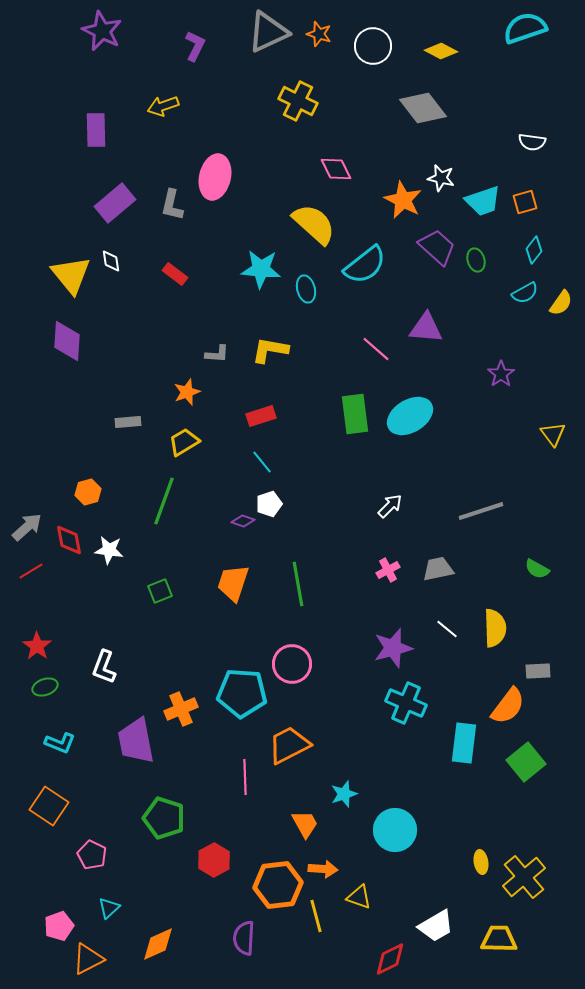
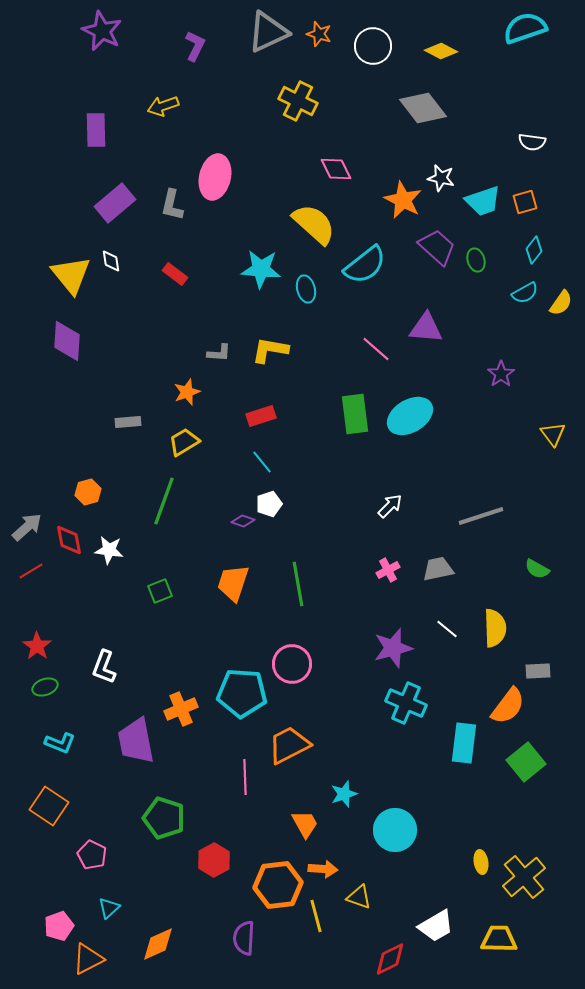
gray L-shape at (217, 354): moved 2 px right, 1 px up
gray line at (481, 511): moved 5 px down
